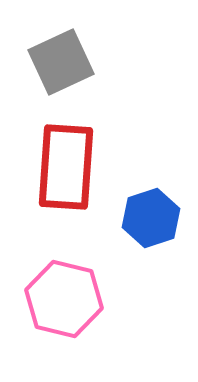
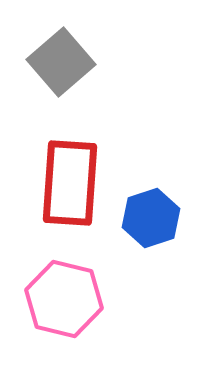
gray square: rotated 16 degrees counterclockwise
red rectangle: moved 4 px right, 16 px down
